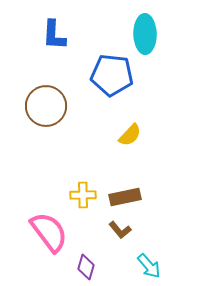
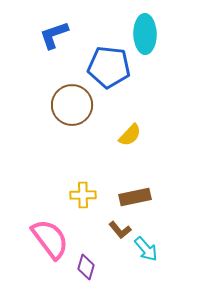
blue L-shape: rotated 68 degrees clockwise
blue pentagon: moved 3 px left, 8 px up
brown circle: moved 26 px right, 1 px up
brown rectangle: moved 10 px right
pink semicircle: moved 1 px right, 7 px down
cyan arrow: moved 3 px left, 17 px up
